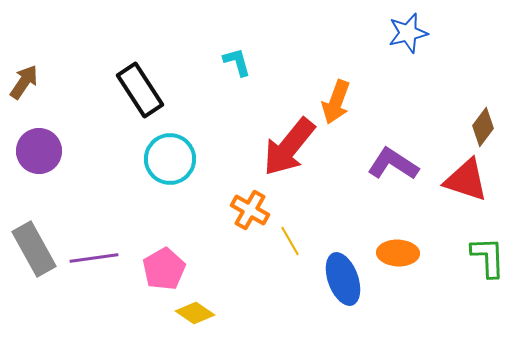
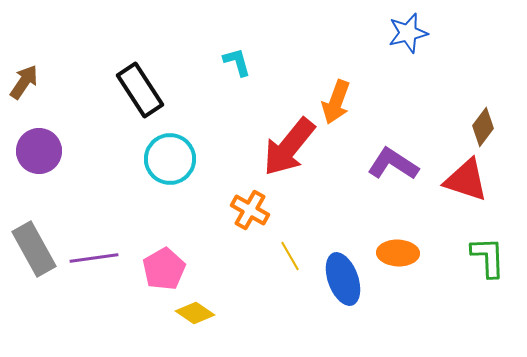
yellow line: moved 15 px down
